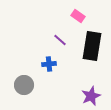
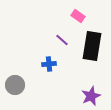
purple line: moved 2 px right
gray circle: moved 9 px left
